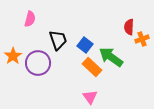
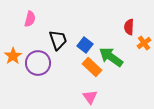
orange cross: moved 2 px right, 4 px down; rotated 16 degrees counterclockwise
